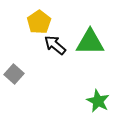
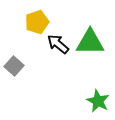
yellow pentagon: moved 2 px left; rotated 15 degrees clockwise
black arrow: moved 3 px right, 1 px up
gray square: moved 8 px up
